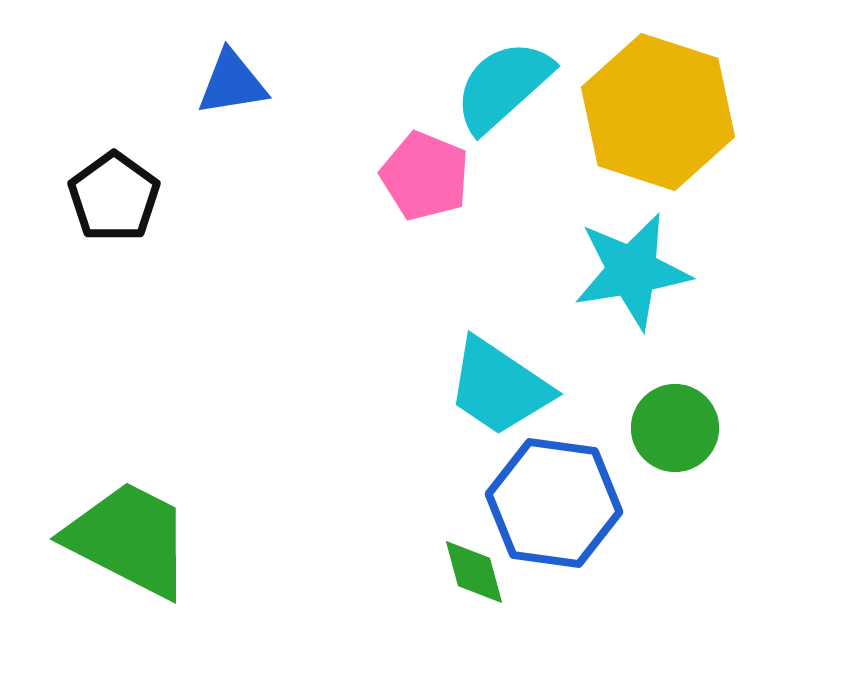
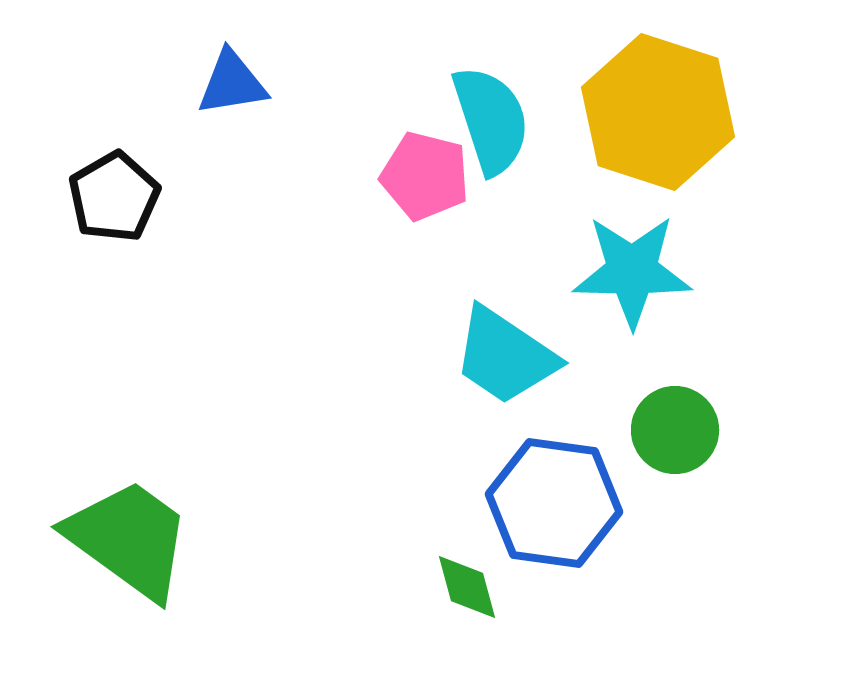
cyan semicircle: moved 12 px left, 34 px down; rotated 114 degrees clockwise
pink pentagon: rotated 8 degrees counterclockwise
black pentagon: rotated 6 degrees clockwise
cyan star: rotated 10 degrees clockwise
cyan trapezoid: moved 6 px right, 31 px up
green circle: moved 2 px down
green trapezoid: rotated 9 degrees clockwise
green diamond: moved 7 px left, 15 px down
